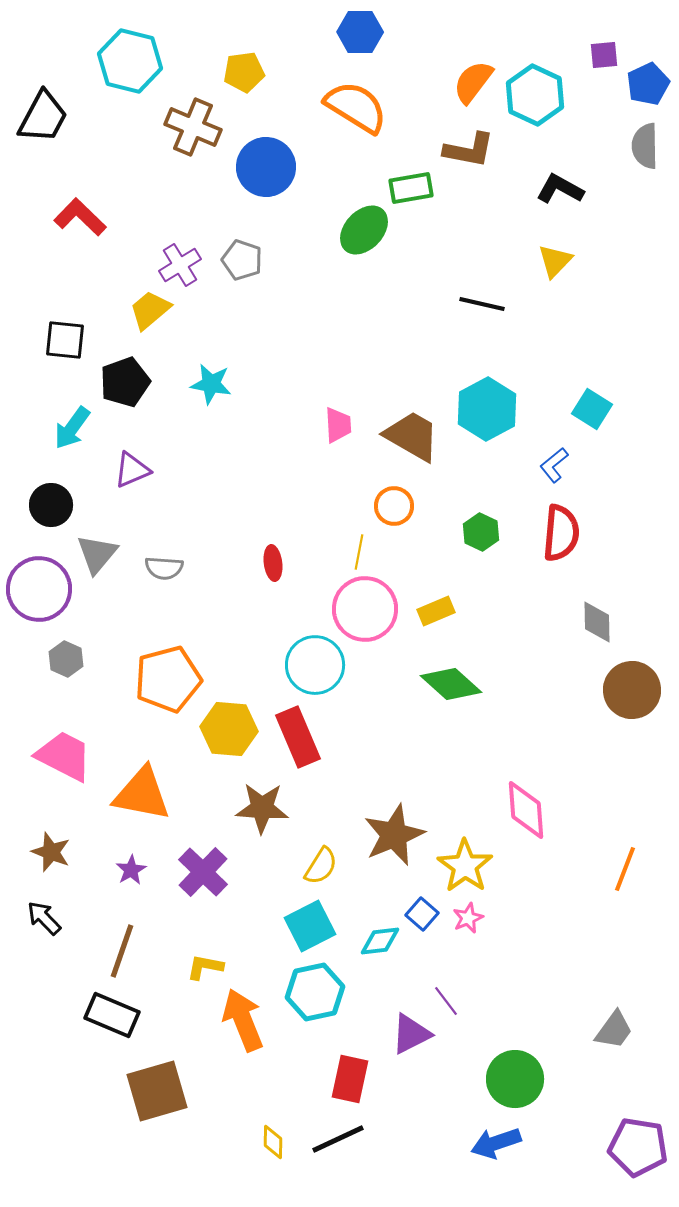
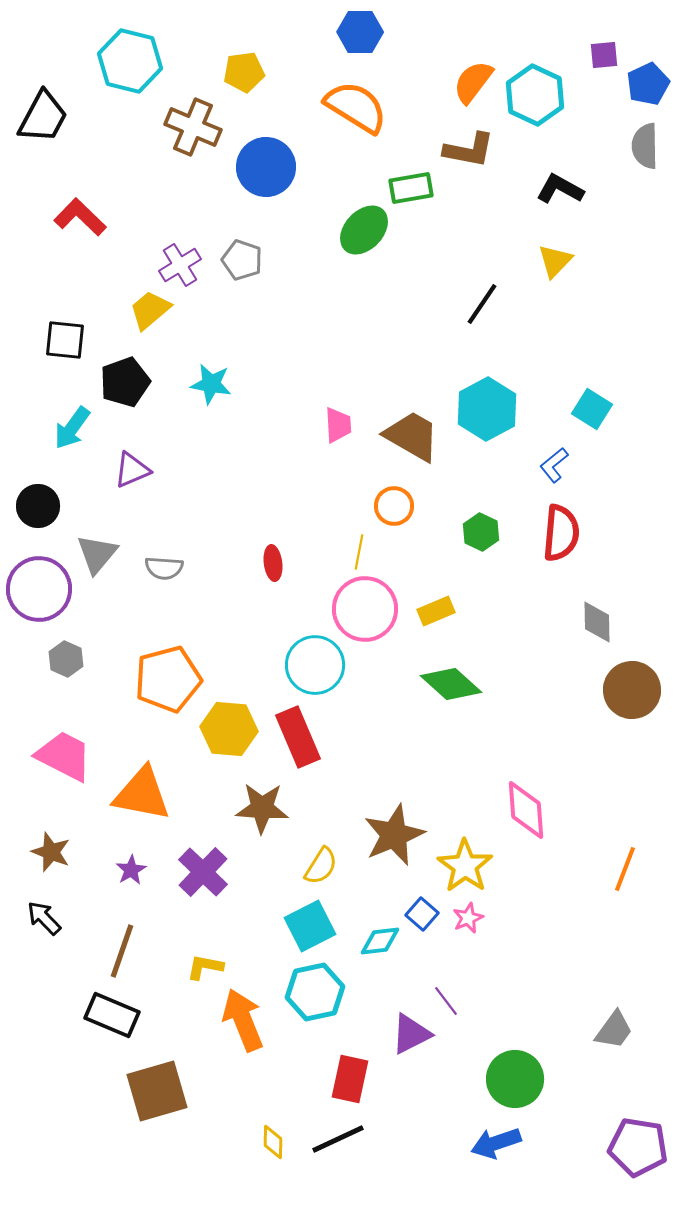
black line at (482, 304): rotated 69 degrees counterclockwise
black circle at (51, 505): moved 13 px left, 1 px down
